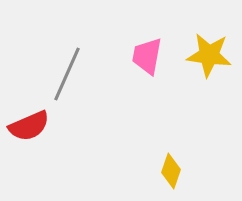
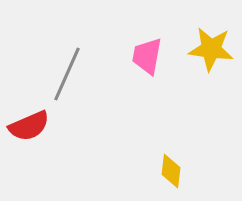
yellow star: moved 2 px right, 6 px up
yellow diamond: rotated 12 degrees counterclockwise
